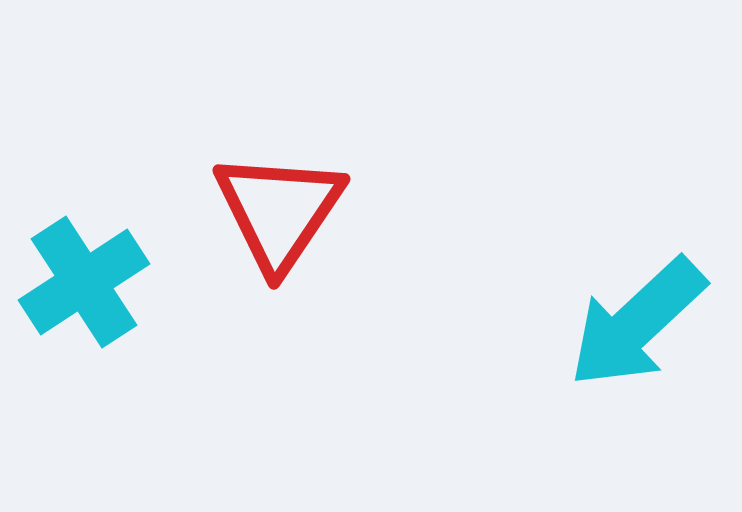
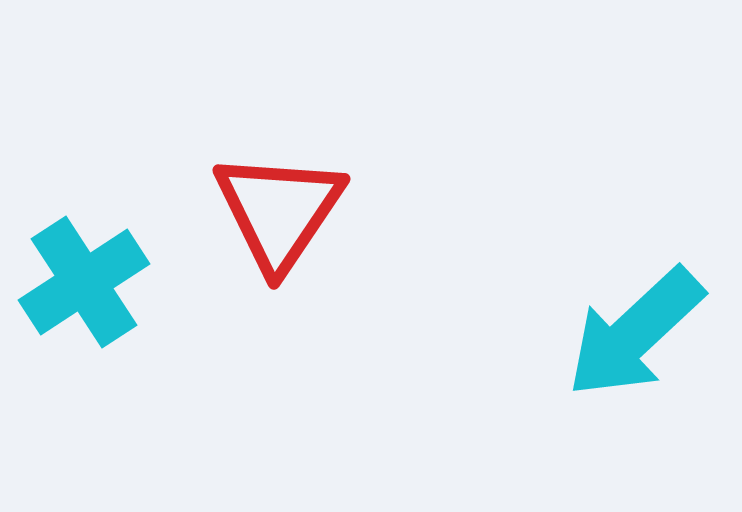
cyan arrow: moved 2 px left, 10 px down
